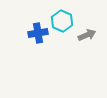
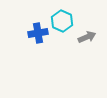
gray arrow: moved 2 px down
